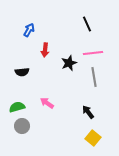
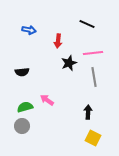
black line: rotated 42 degrees counterclockwise
blue arrow: rotated 72 degrees clockwise
red arrow: moved 13 px right, 9 px up
pink arrow: moved 3 px up
green semicircle: moved 8 px right
black arrow: rotated 40 degrees clockwise
yellow square: rotated 14 degrees counterclockwise
